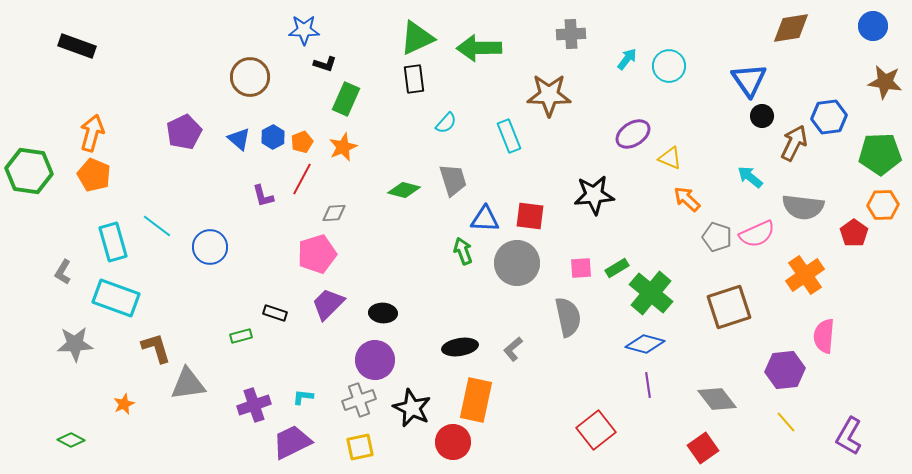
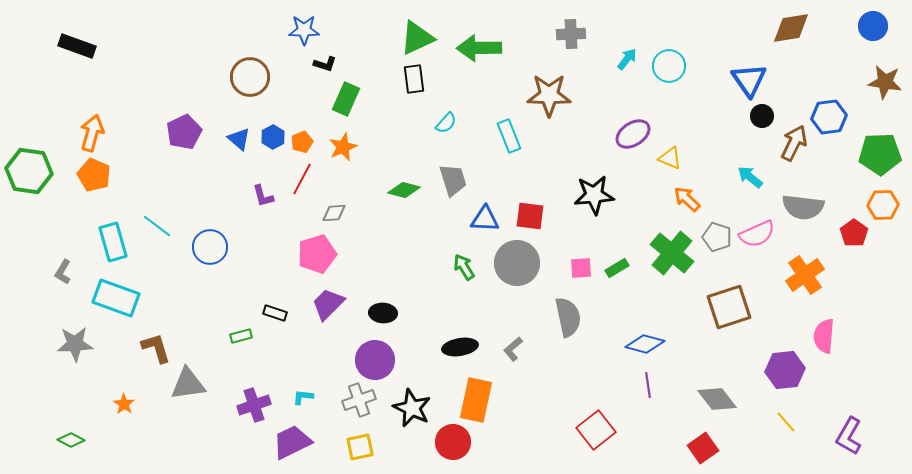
green arrow at (463, 251): moved 1 px right, 16 px down; rotated 12 degrees counterclockwise
green cross at (651, 293): moved 21 px right, 40 px up
orange star at (124, 404): rotated 15 degrees counterclockwise
